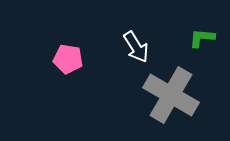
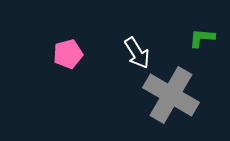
white arrow: moved 1 px right, 6 px down
pink pentagon: moved 5 px up; rotated 24 degrees counterclockwise
